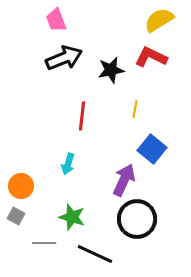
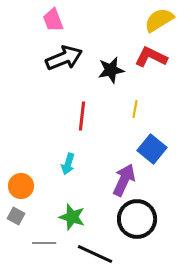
pink trapezoid: moved 3 px left
